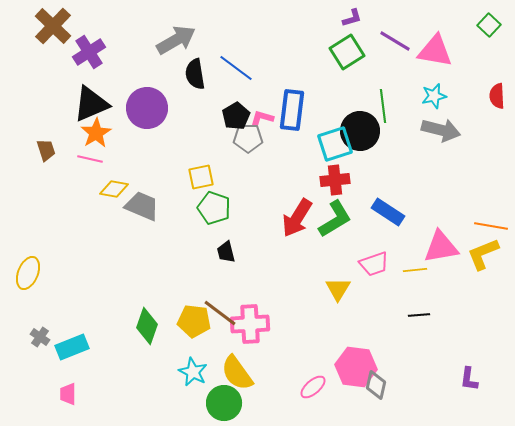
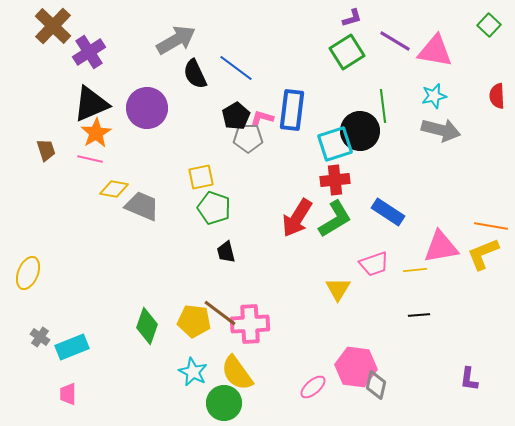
black semicircle at (195, 74): rotated 16 degrees counterclockwise
